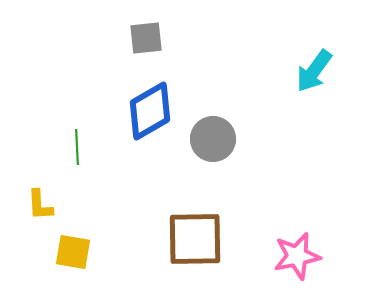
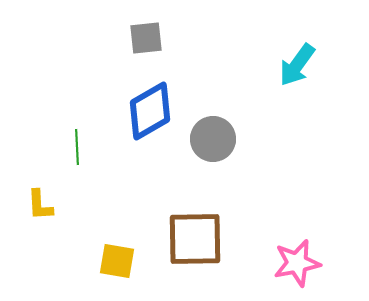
cyan arrow: moved 17 px left, 6 px up
yellow square: moved 44 px right, 9 px down
pink star: moved 7 px down
